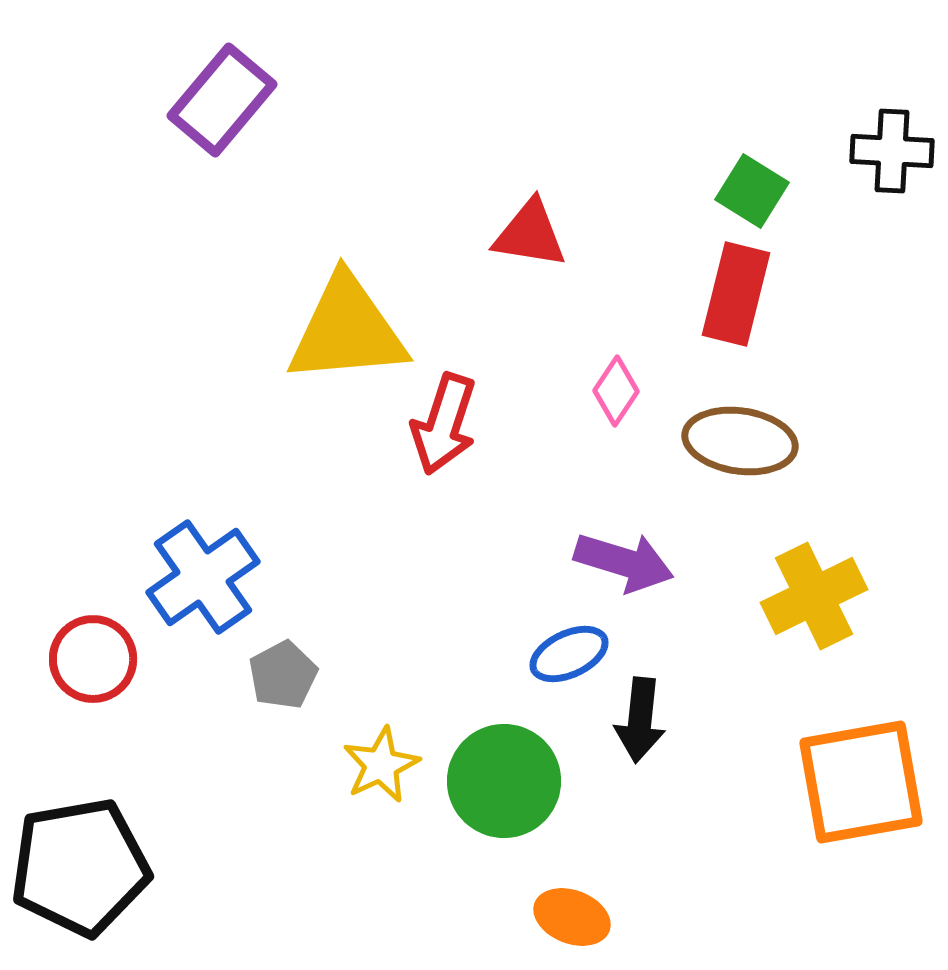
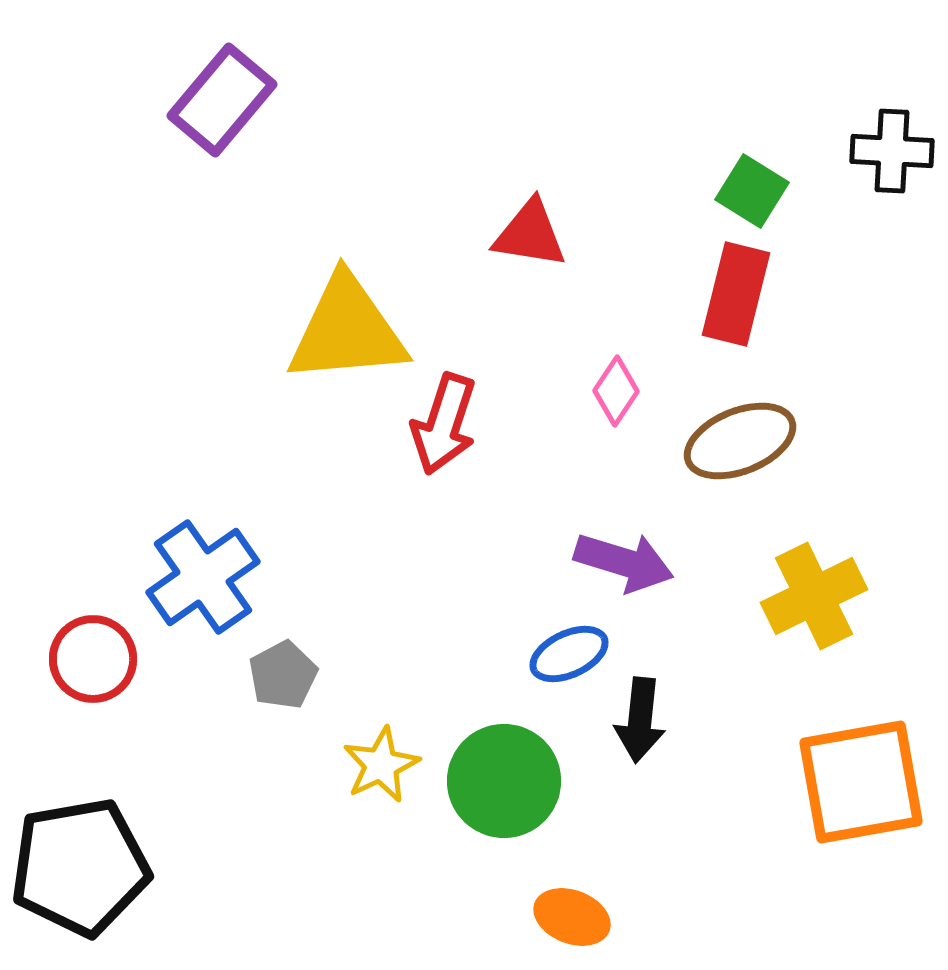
brown ellipse: rotated 30 degrees counterclockwise
